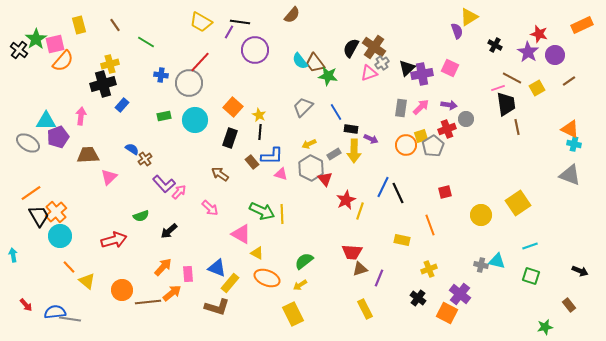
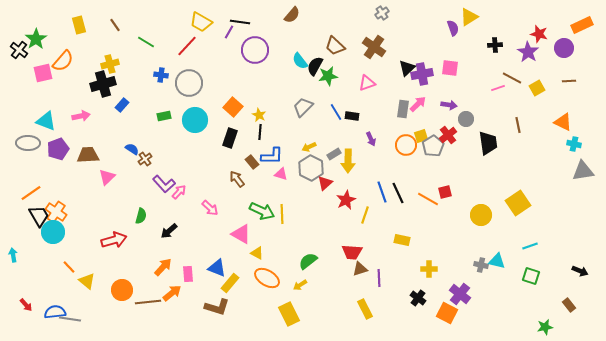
purple semicircle at (457, 31): moved 4 px left, 3 px up
pink square at (55, 44): moved 12 px left, 29 px down
black cross at (495, 45): rotated 32 degrees counterclockwise
black semicircle at (351, 48): moved 36 px left, 18 px down
purple circle at (555, 55): moved 9 px right, 7 px up
red line at (200, 62): moved 13 px left, 16 px up
brown trapezoid at (315, 63): moved 20 px right, 17 px up; rotated 10 degrees counterclockwise
gray cross at (382, 63): moved 50 px up
pink square at (450, 68): rotated 18 degrees counterclockwise
pink triangle at (369, 73): moved 2 px left, 10 px down
green star at (328, 76): rotated 18 degrees counterclockwise
brown line at (569, 81): rotated 32 degrees clockwise
black trapezoid at (506, 104): moved 18 px left, 39 px down
pink arrow at (421, 107): moved 3 px left, 3 px up
gray rectangle at (401, 108): moved 2 px right, 1 px down
pink arrow at (81, 116): rotated 72 degrees clockwise
cyan triangle at (46, 121): rotated 20 degrees clockwise
brown line at (517, 127): moved 1 px right, 2 px up
black rectangle at (351, 129): moved 1 px right, 13 px up
red cross at (447, 129): moved 1 px right, 6 px down; rotated 18 degrees counterclockwise
orange triangle at (570, 129): moved 7 px left, 7 px up
purple pentagon at (58, 137): moved 12 px down
purple arrow at (371, 139): rotated 40 degrees clockwise
gray ellipse at (28, 143): rotated 30 degrees counterclockwise
yellow arrow at (309, 144): moved 3 px down
yellow arrow at (354, 151): moved 6 px left, 10 px down
brown arrow at (220, 174): moved 17 px right, 5 px down; rotated 18 degrees clockwise
gray triangle at (570, 175): moved 13 px right, 4 px up; rotated 30 degrees counterclockwise
pink triangle at (109, 177): moved 2 px left
red triangle at (325, 179): moved 4 px down; rotated 28 degrees clockwise
blue line at (383, 187): moved 1 px left, 5 px down; rotated 45 degrees counterclockwise
yellow line at (360, 211): moved 5 px right, 4 px down
orange cross at (56, 212): rotated 15 degrees counterclockwise
green semicircle at (141, 216): rotated 56 degrees counterclockwise
orange line at (430, 225): moved 2 px left, 26 px up; rotated 40 degrees counterclockwise
cyan circle at (60, 236): moved 7 px left, 4 px up
green semicircle at (304, 261): moved 4 px right
yellow cross at (429, 269): rotated 21 degrees clockwise
orange ellipse at (267, 278): rotated 10 degrees clockwise
purple line at (379, 278): rotated 24 degrees counterclockwise
yellow rectangle at (293, 314): moved 4 px left
